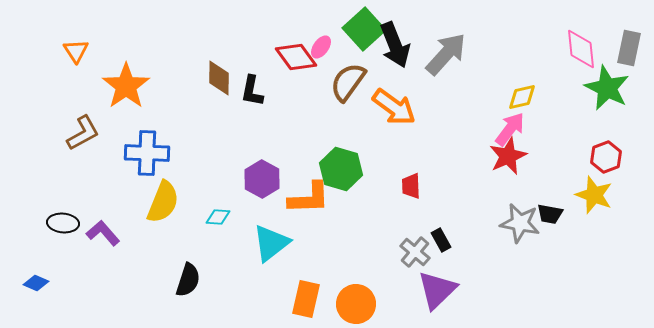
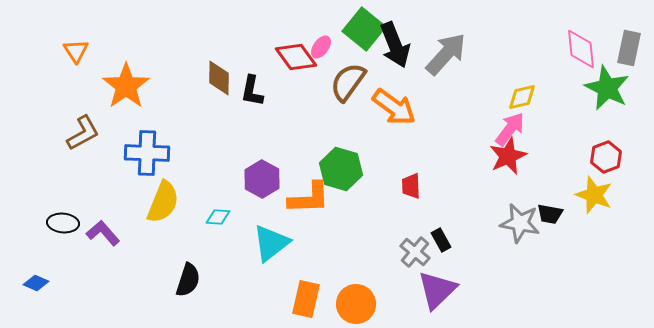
green square: rotated 9 degrees counterclockwise
